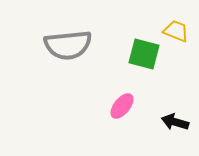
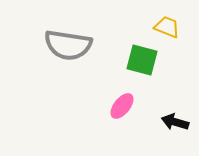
yellow trapezoid: moved 9 px left, 4 px up
gray semicircle: rotated 15 degrees clockwise
green square: moved 2 px left, 6 px down
